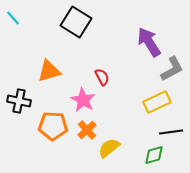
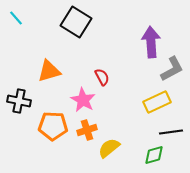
cyan line: moved 3 px right
purple arrow: moved 2 px right; rotated 28 degrees clockwise
orange cross: rotated 24 degrees clockwise
